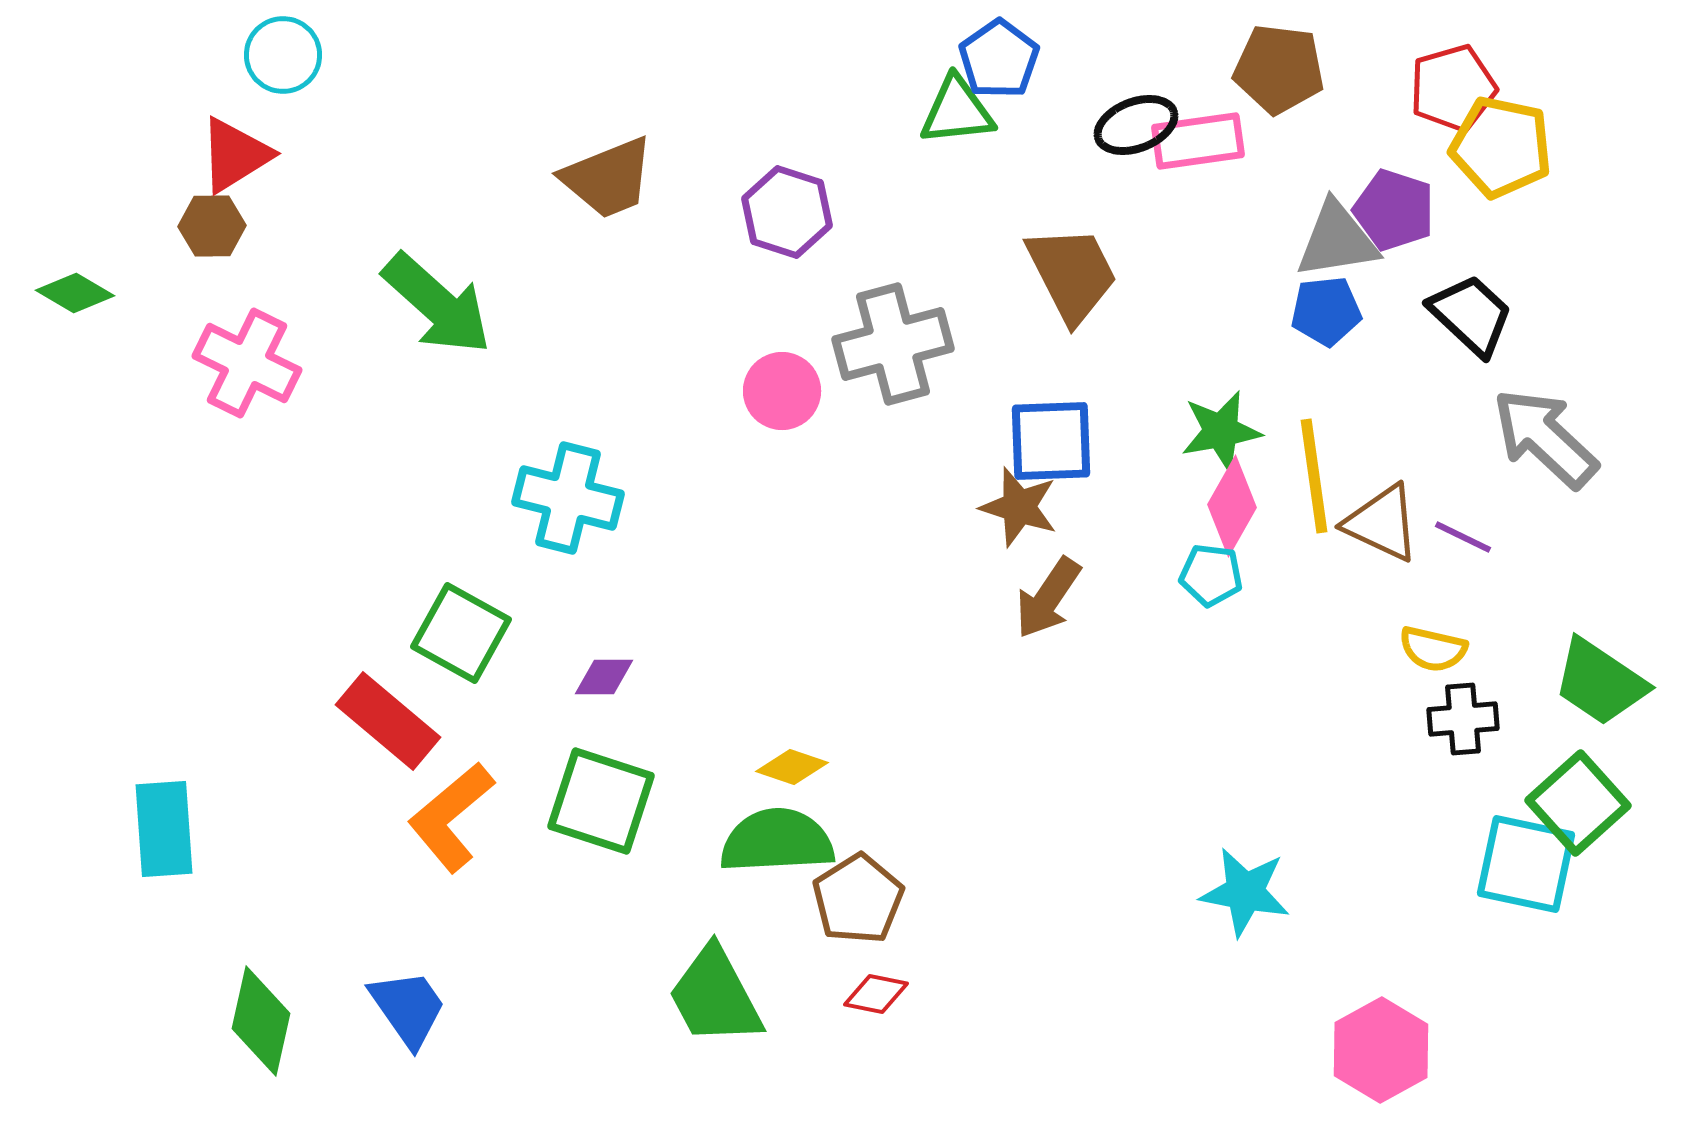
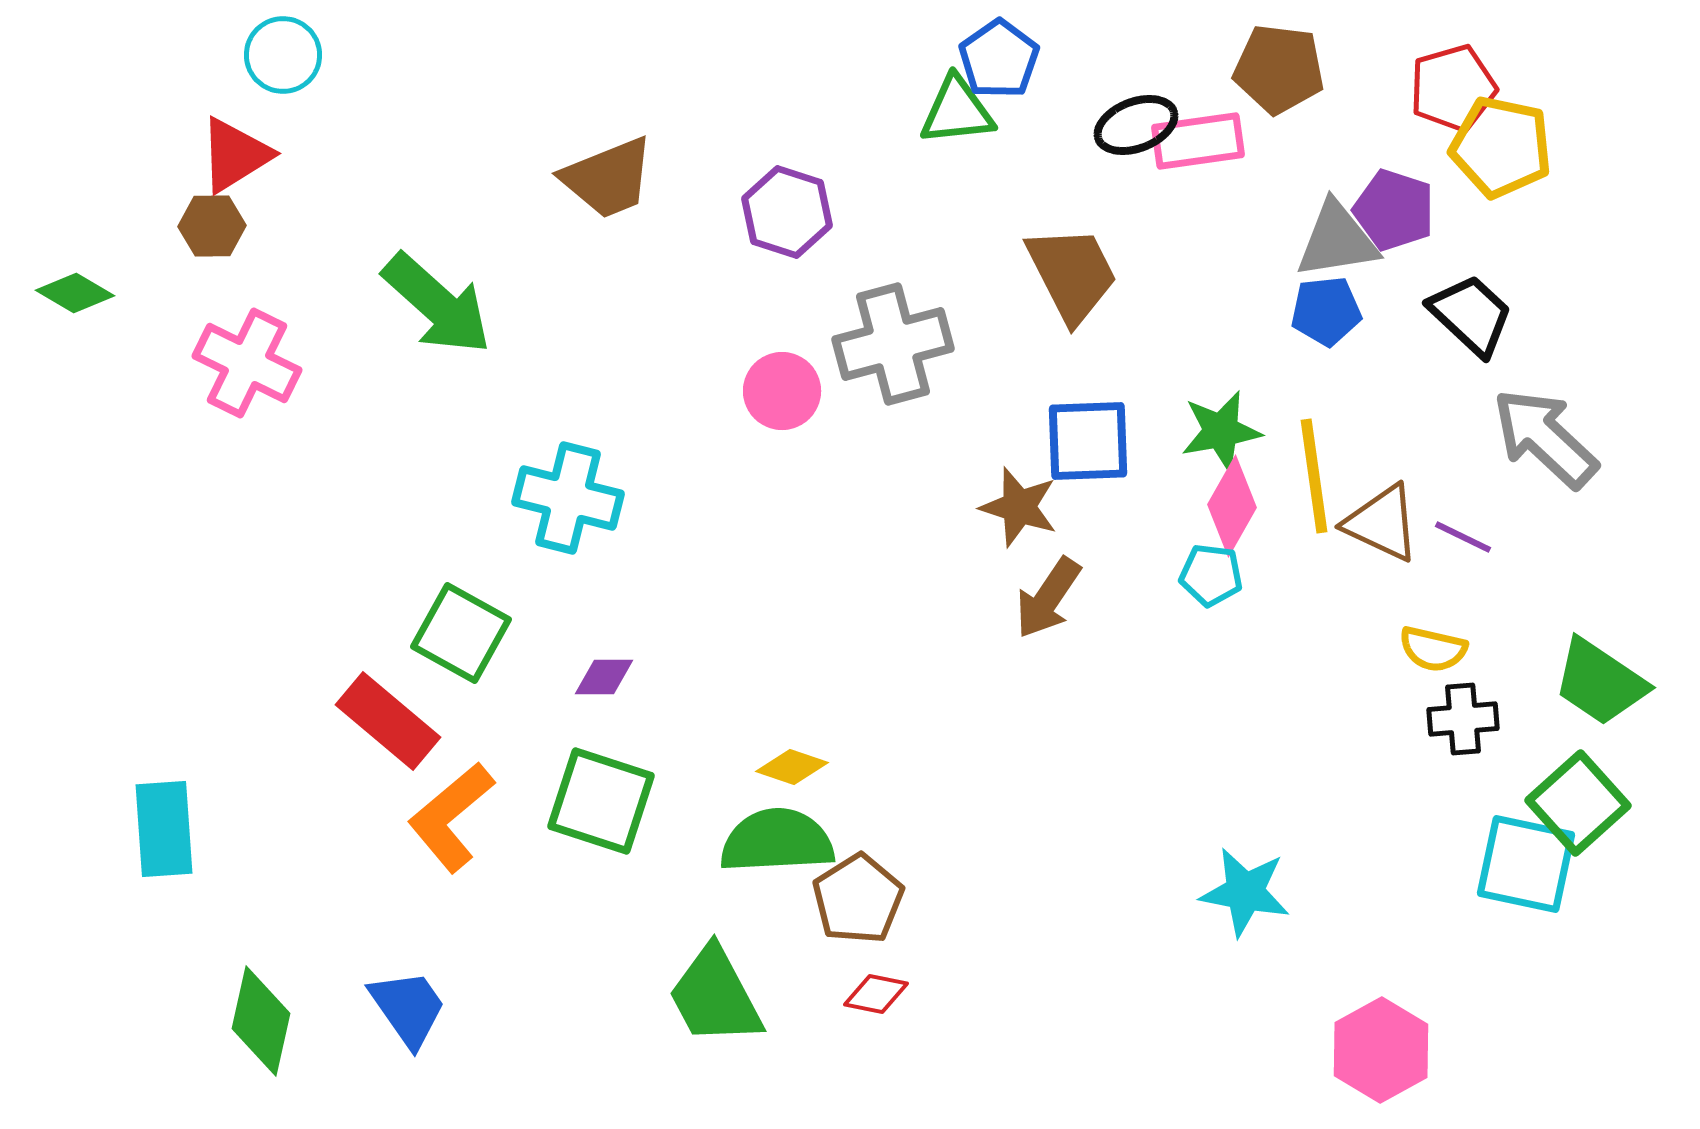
blue square at (1051, 441): moved 37 px right
